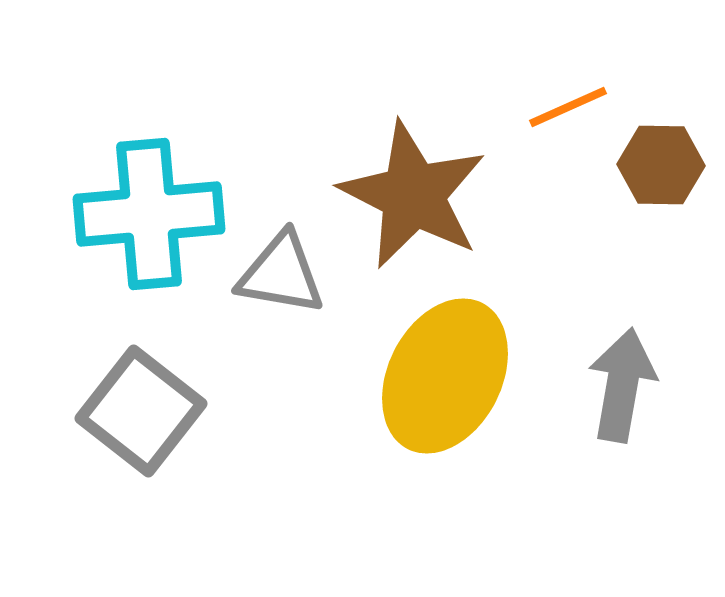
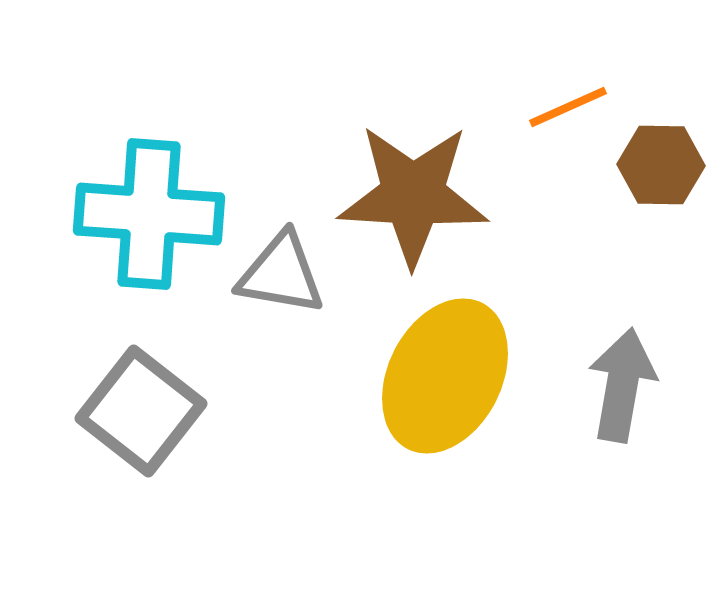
brown star: rotated 24 degrees counterclockwise
cyan cross: rotated 9 degrees clockwise
